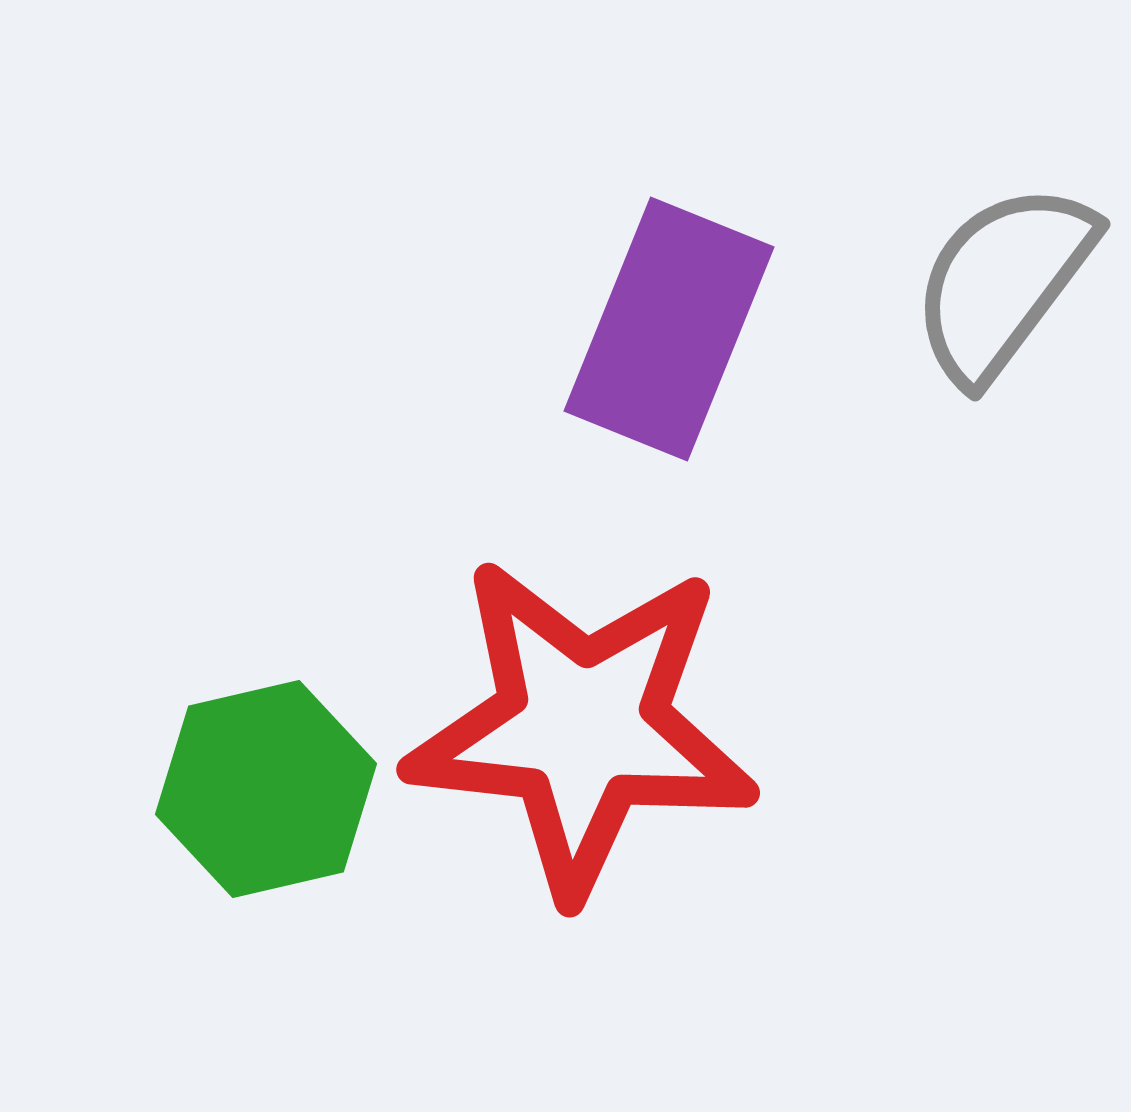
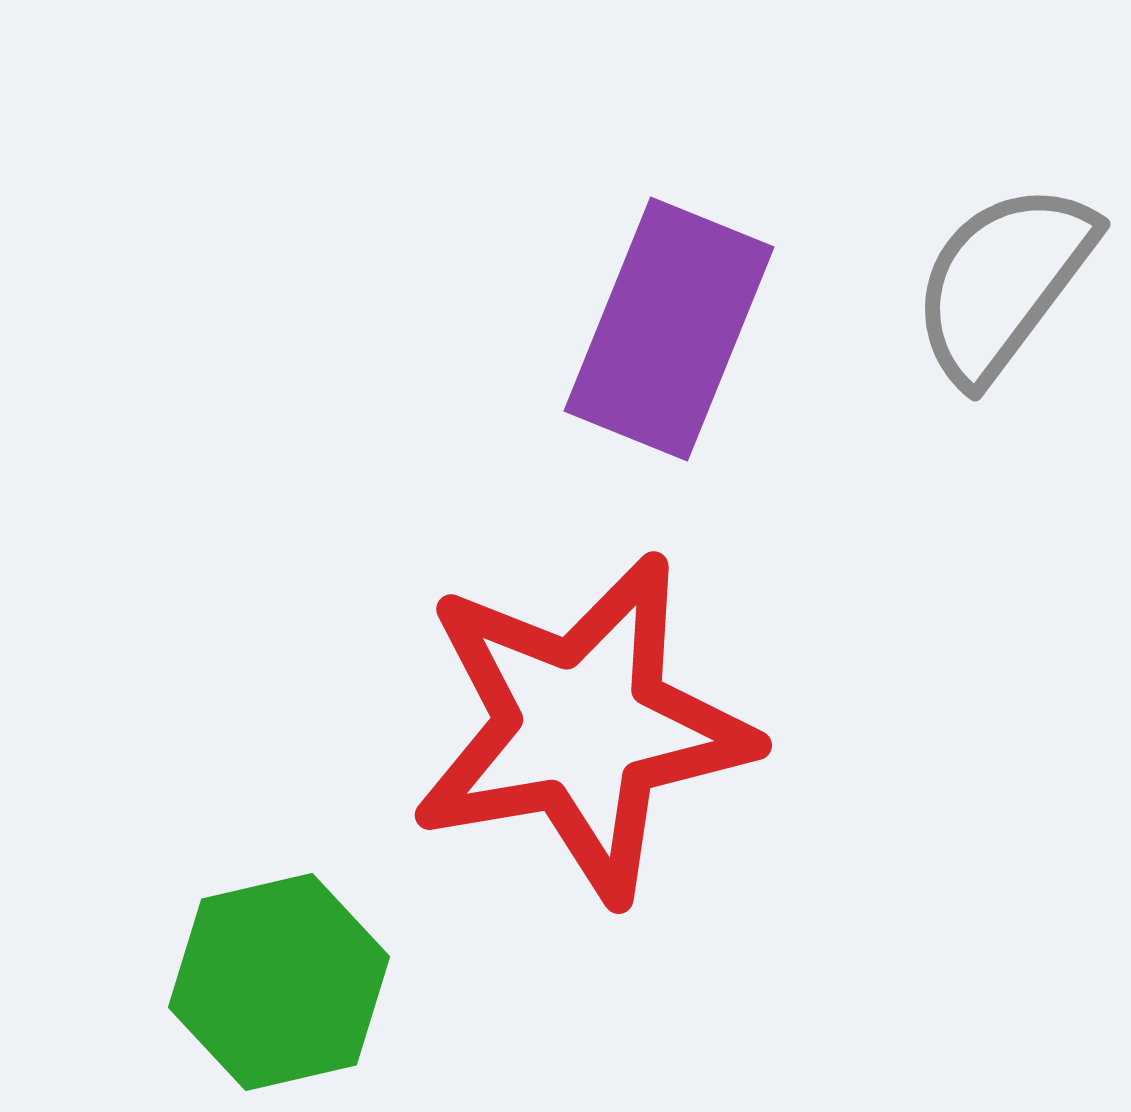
red star: rotated 16 degrees counterclockwise
green hexagon: moved 13 px right, 193 px down
